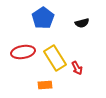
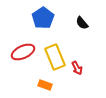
black semicircle: rotated 64 degrees clockwise
red ellipse: rotated 15 degrees counterclockwise
yellow rectangle: moved 1 px up; rotated 10 degrees clockwise
orange rectangle: rotated 24 degrees clockwise
